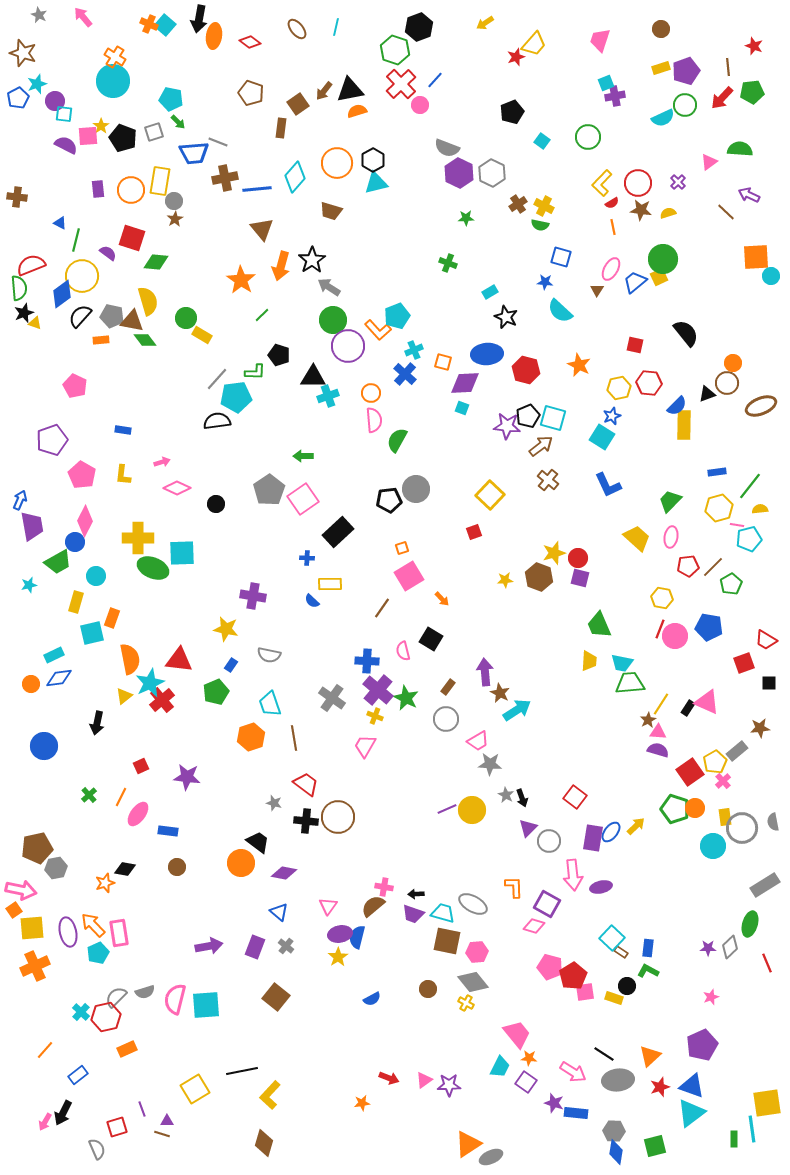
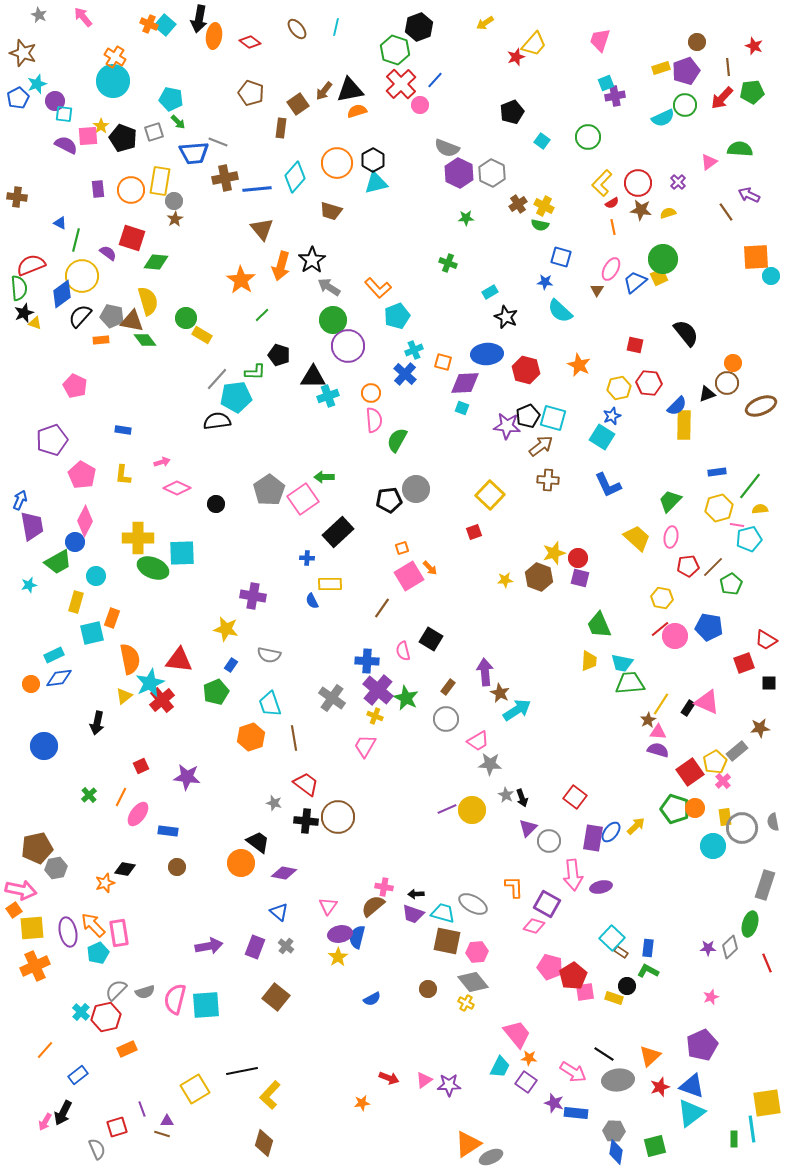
brown circle at (661, 29): moved 36 px right, 13 px down
brown line at (726, 212): rotated 12 degrees clockwise
orange L-shape at (378, 330): moved 42 px up
green arrow at (303, 456): moved 21 px right, 21 px down
brown cross at (548, 480): rotated 35 degrees counterclockwise
orange arrow at (442, 599): moved 12 px left, 31 px up
blue semicircle at (312, 601): rotated 21 degrees clockwise
red line at (660, 629): rotated 30 degrees clockwise
gray rectangle at (765, 885): rotated 40 degrees counterclockwise
gray semicircle at (116, 997): moved 7 px up
